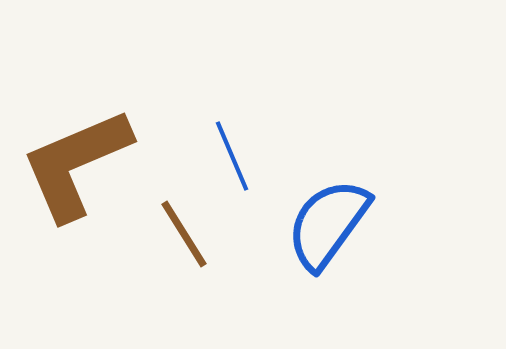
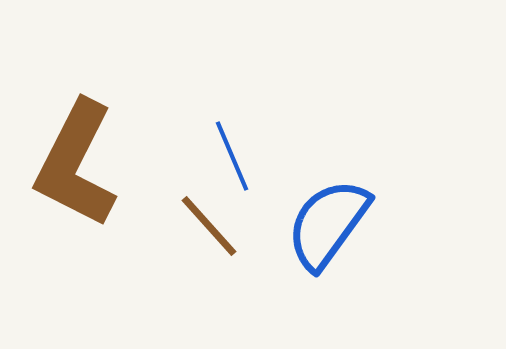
brown L-shape: rotated 40 degrees counterclockwise
brown line: moved 25 px right, 8 px up; rotated 10 degrees counterclockwise
